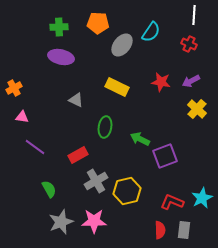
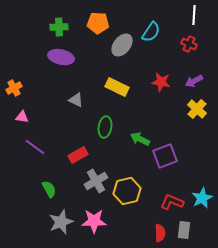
purple arrow: moved 3 px right
red semicircle: moved 3 px down
